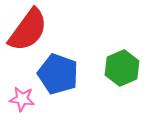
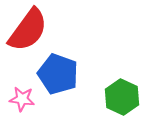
green hexagon: moved 29 px down; rotated 12 degrees counterclockwise
